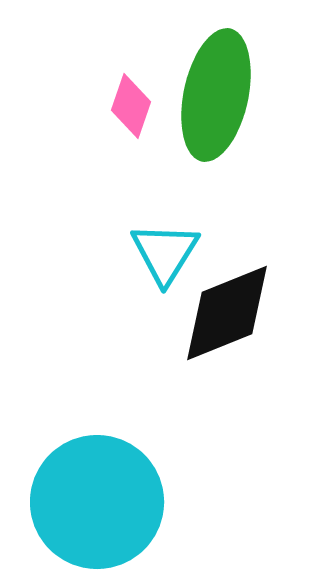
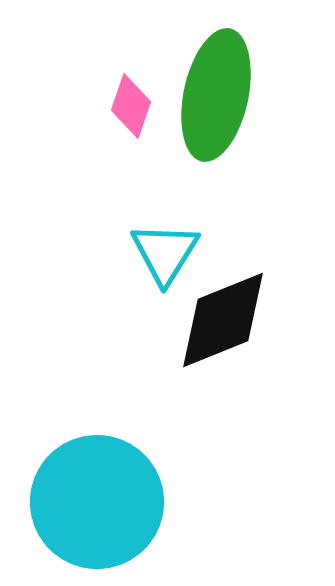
black diamond: moved 4 px left, 7 px down
